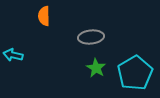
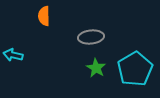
cyan pentagon: moved 4 px up
